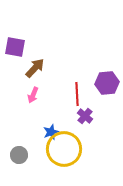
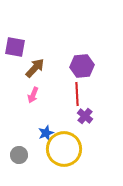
purple hexagon: moved 25 px left, 17 px up
blue star: moved 5 px left, 1 px down
